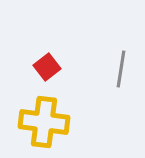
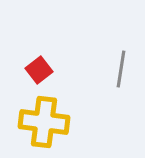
red square: moved 8 px left, 3 px down
